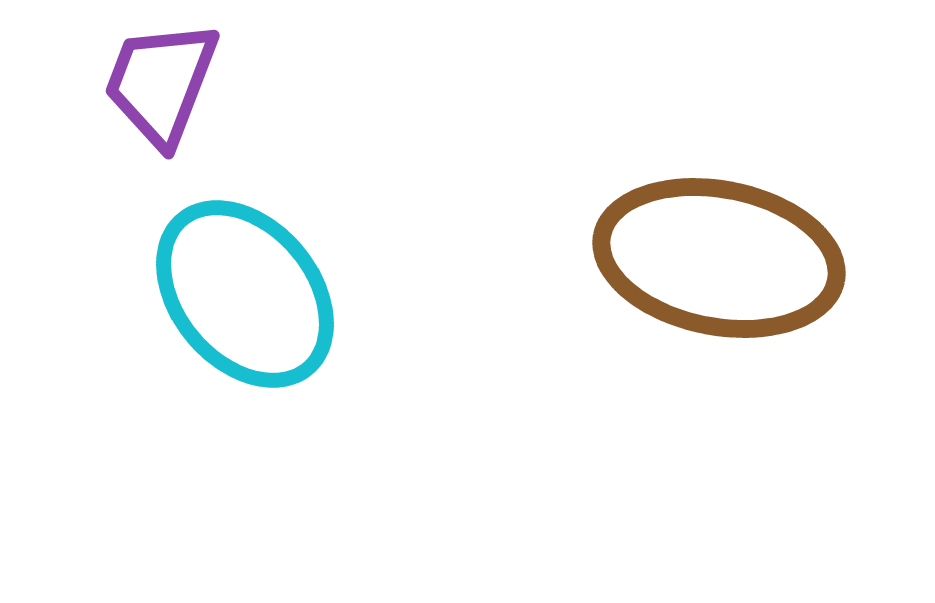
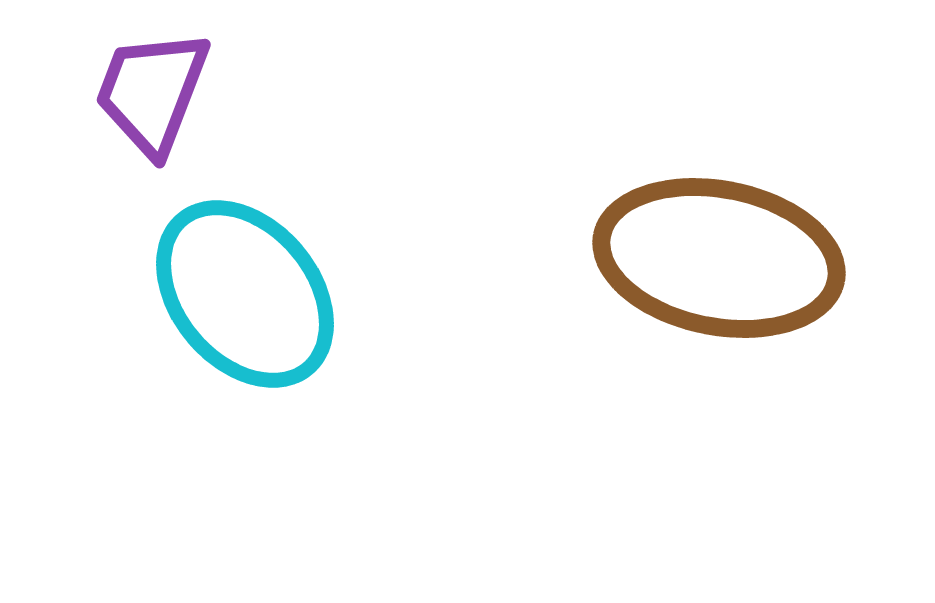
purple trapezoid: moved 9 px left, 9 px down
